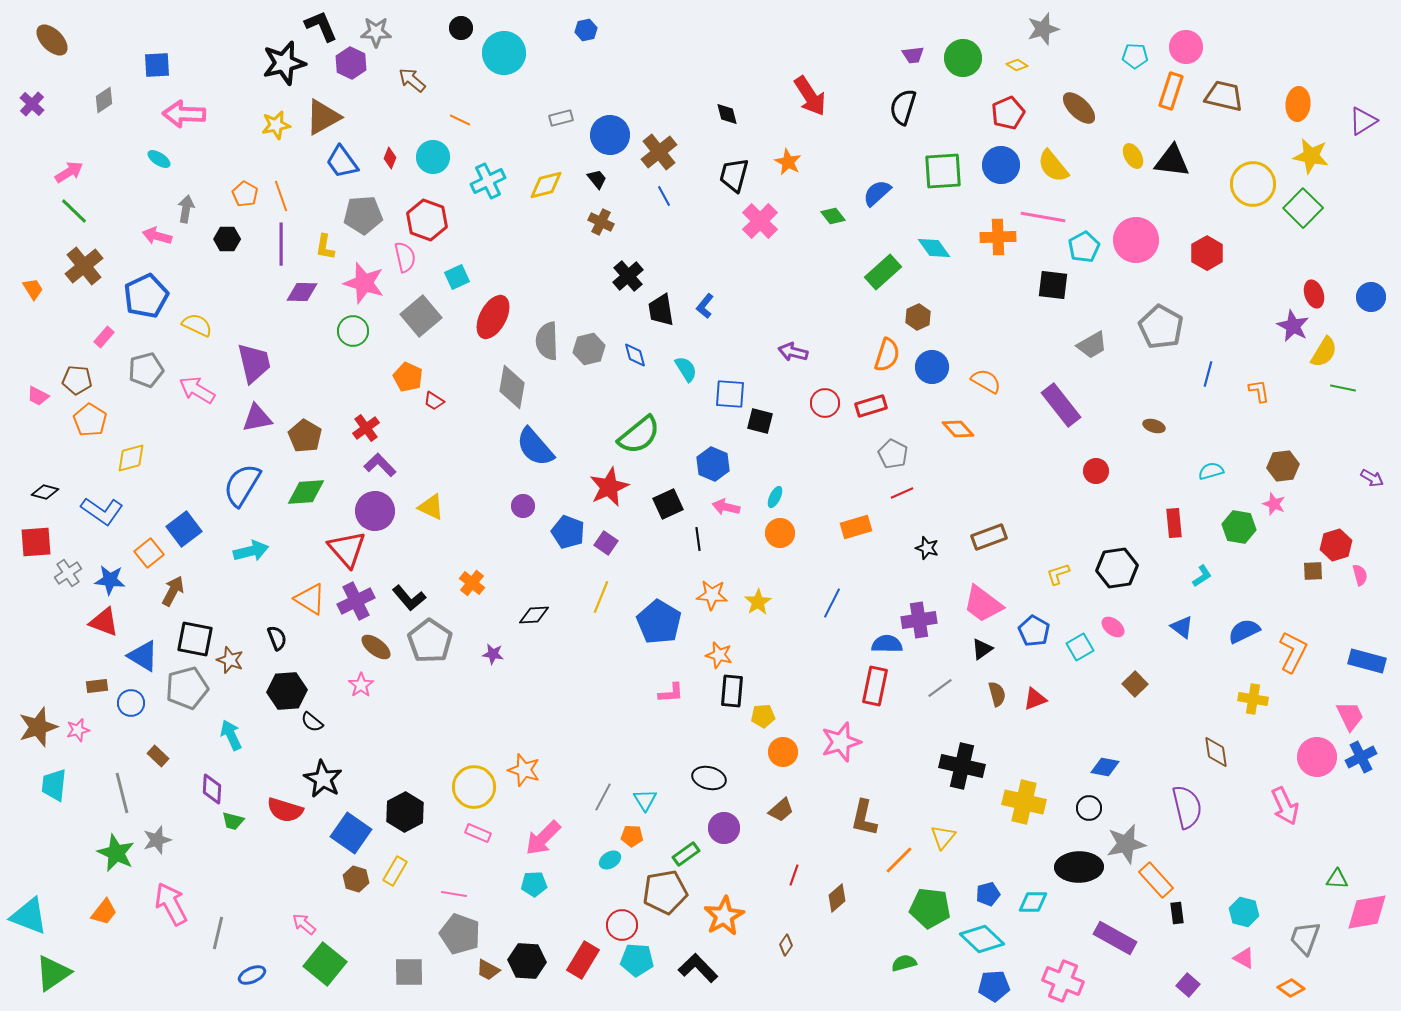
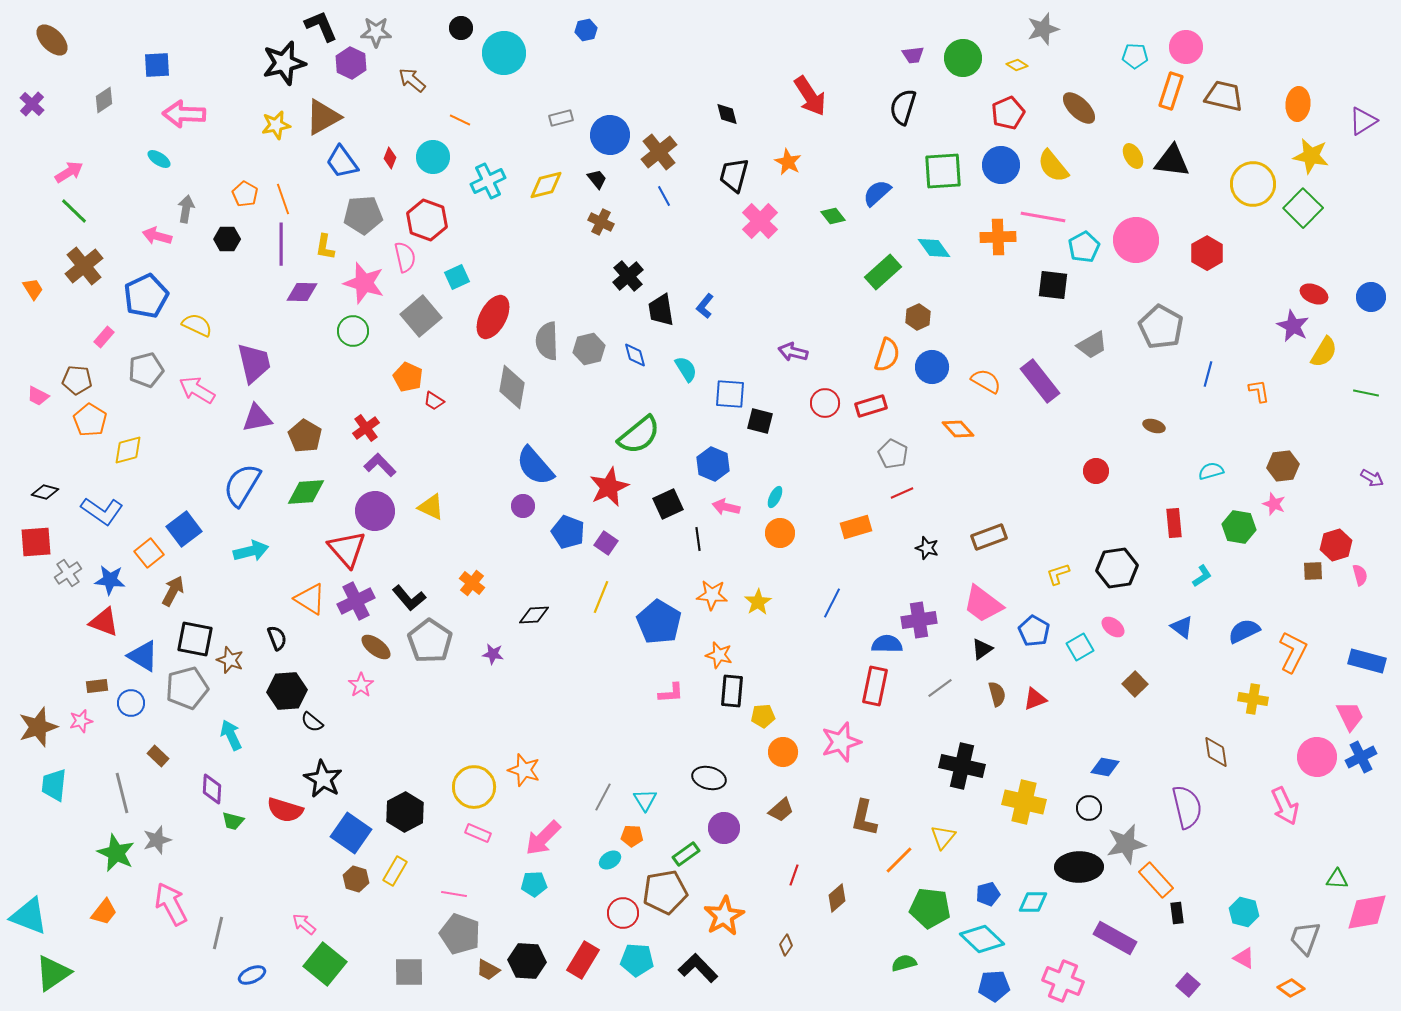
orange line at (281, 196): moved 2 px right, 3 px down
red ellipse at (1314, 294): rotated 48 degrees counterclockwise
green line at (1343, 388): moved 23 px right, 5 px down
purple rectangle at (1061, 405): moved 21 px left, 24 px up
blue semicircle at (535, 447): moved 19 px down
yellow diamond at (131, 458): moved 3 px left, 8 px up
pink star at (78, 730): moved 3 px right, 9 px up
red circle at (622, 925): moved 1 px right, 12 px up
